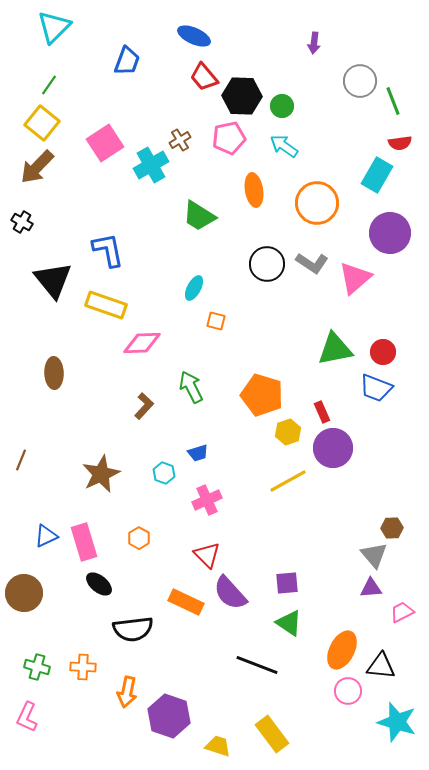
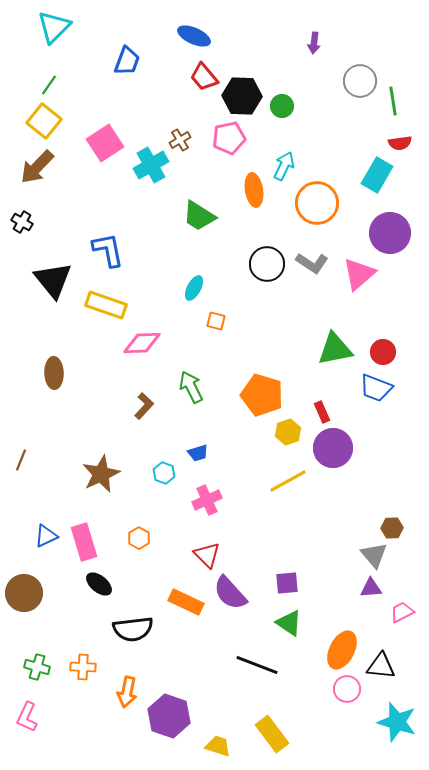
green line at (393, 101): rotated 12 degrees clockwise
yellow square at (42, 123): moved 2 px right, 2 px up
cyan arrow at (284, 146): moved 20 px down; rotated 80 degrees clockwise
pink triangle at (355, 278): moved 4 px right, 4 px up
pink circle at (348, 691): moved 1 px left, 2 px up
